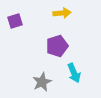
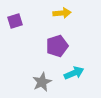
cyan arrow: rotated 90 degrees counterclockwise
